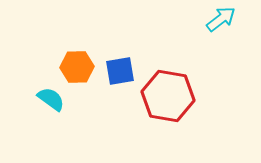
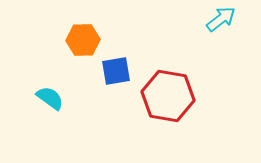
orange hexagon: moved 6 px right, 27 px up
blue square: moved 4 px left
cyan semicircle: moved 1 px left, 1 px up
